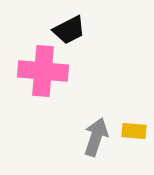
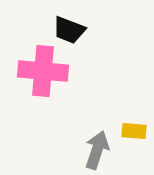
black trapezoid: rotated 48 degrees clockwise
gray arrow: moved 1 px right, 13 px down
